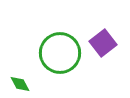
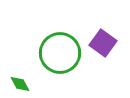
purple square: rotated 16 degrees counterclockwise
